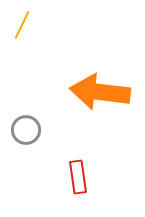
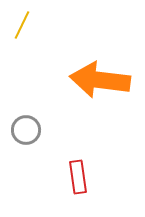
orange arrow: moved 12 px up
